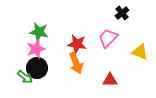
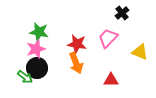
red triangle: moved 1 px right
